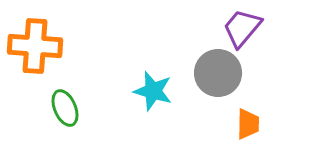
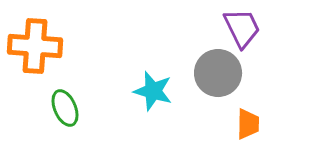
purple trapezoid: rotated 114 degrees clockwise
